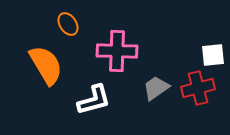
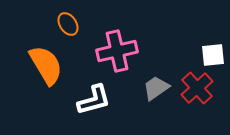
pink cross: rotated 15 degrees counterclockwise
red cross: moved 1 px left; rotated 28 degrees counterclockwise
